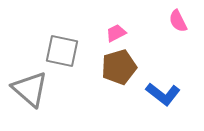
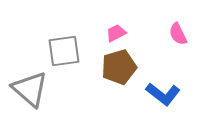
pink semicircle: moved 13 px down
gray square: moved 2 px right; rotated 20 degrees counterclockwise
